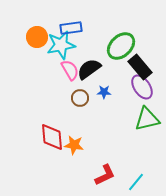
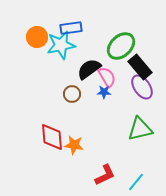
pink semicircle: moved 37 px right, 7 px down
brown circle: moved 8 px left, 4 px up
green triangle: moved 7 px left, 10 px down
